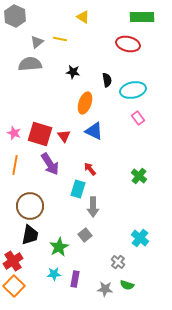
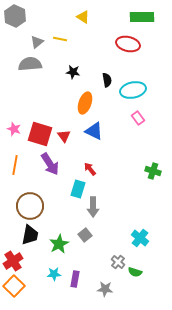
pink star: moved 4 px up
green cross: moved 14 px right, 5 px up; rotated 21 degrees counterclockwise
green star: moved 3 px up
green semicircle: moved 8 px right, 13 px up
